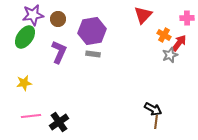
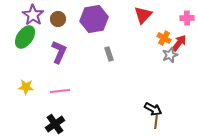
purple star: rotated 30 degrees counterclockwise
purple hexagon: moved 2 px right, 12 px up
orange cross: moved 3 px down
gray rectangle: moved 16 px right; rotated 64 degrees clockwise
yellow star: moved 2 px right, 4 px down; rotated 14 degrees clockwise
pink line: moved 29 px right, 25 px up
black cross: moved 4 px left, 2 px down
